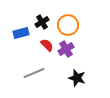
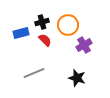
black cross: rotated 16 degrees clockwise
red semicircle: moved 2 px left, 5 px up
purple cross: moved 18 px right, 4 px up
